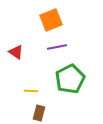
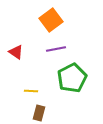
orange square: rotated 15 degrees counterclockwise
purple line: moved 1 px left, 2 px down
green pentagon: moved 2 px right, 1 px up
